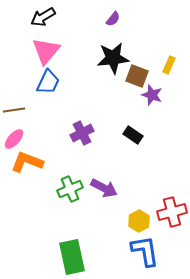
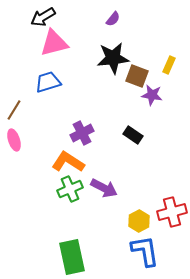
pink triangle: moved 8 px right, 8 px up; rotated 36 degrees clockwise
blue trapezoid: rotated 132 degrees counterclockwise
purple star: rotated 10 degrees counterclockwise
brown line: rotated 50 degrees counterclockwise
pink ellipse: moved 1 px down; rotated 60 degrees counterclockwise
orange L-shape: moved 41 px right; rotated 12 degrees clockwise
